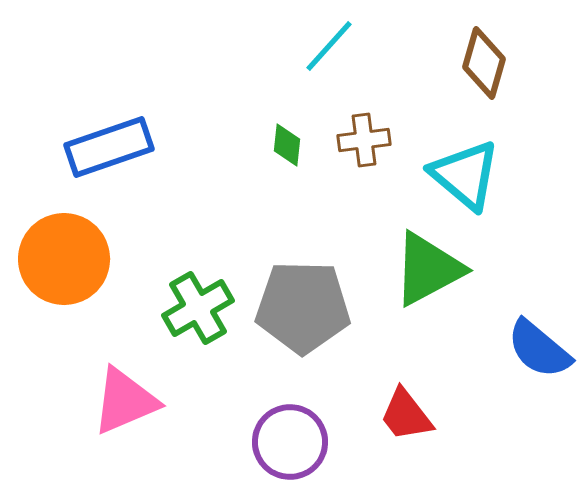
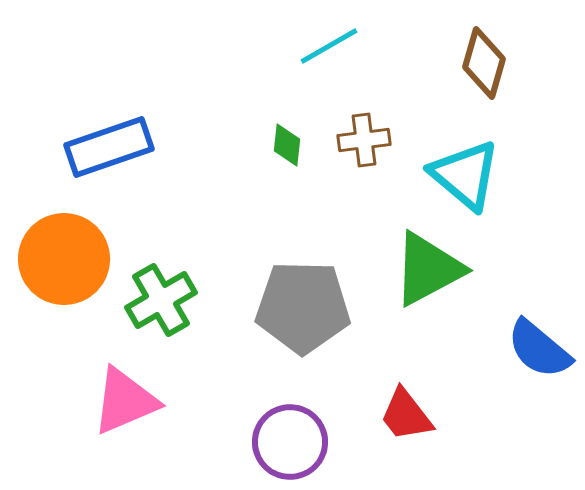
cyan line: rotated 18 degrees clockwise
green cross: moved 37 px left, 8 px up
